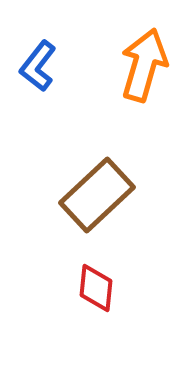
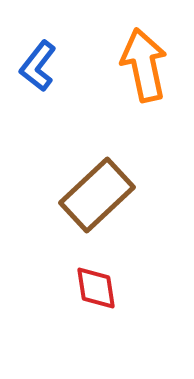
orange arrow: rotated 28 degrees counterclockwise
red diamond: rotated 15 degrees counterclockwise
